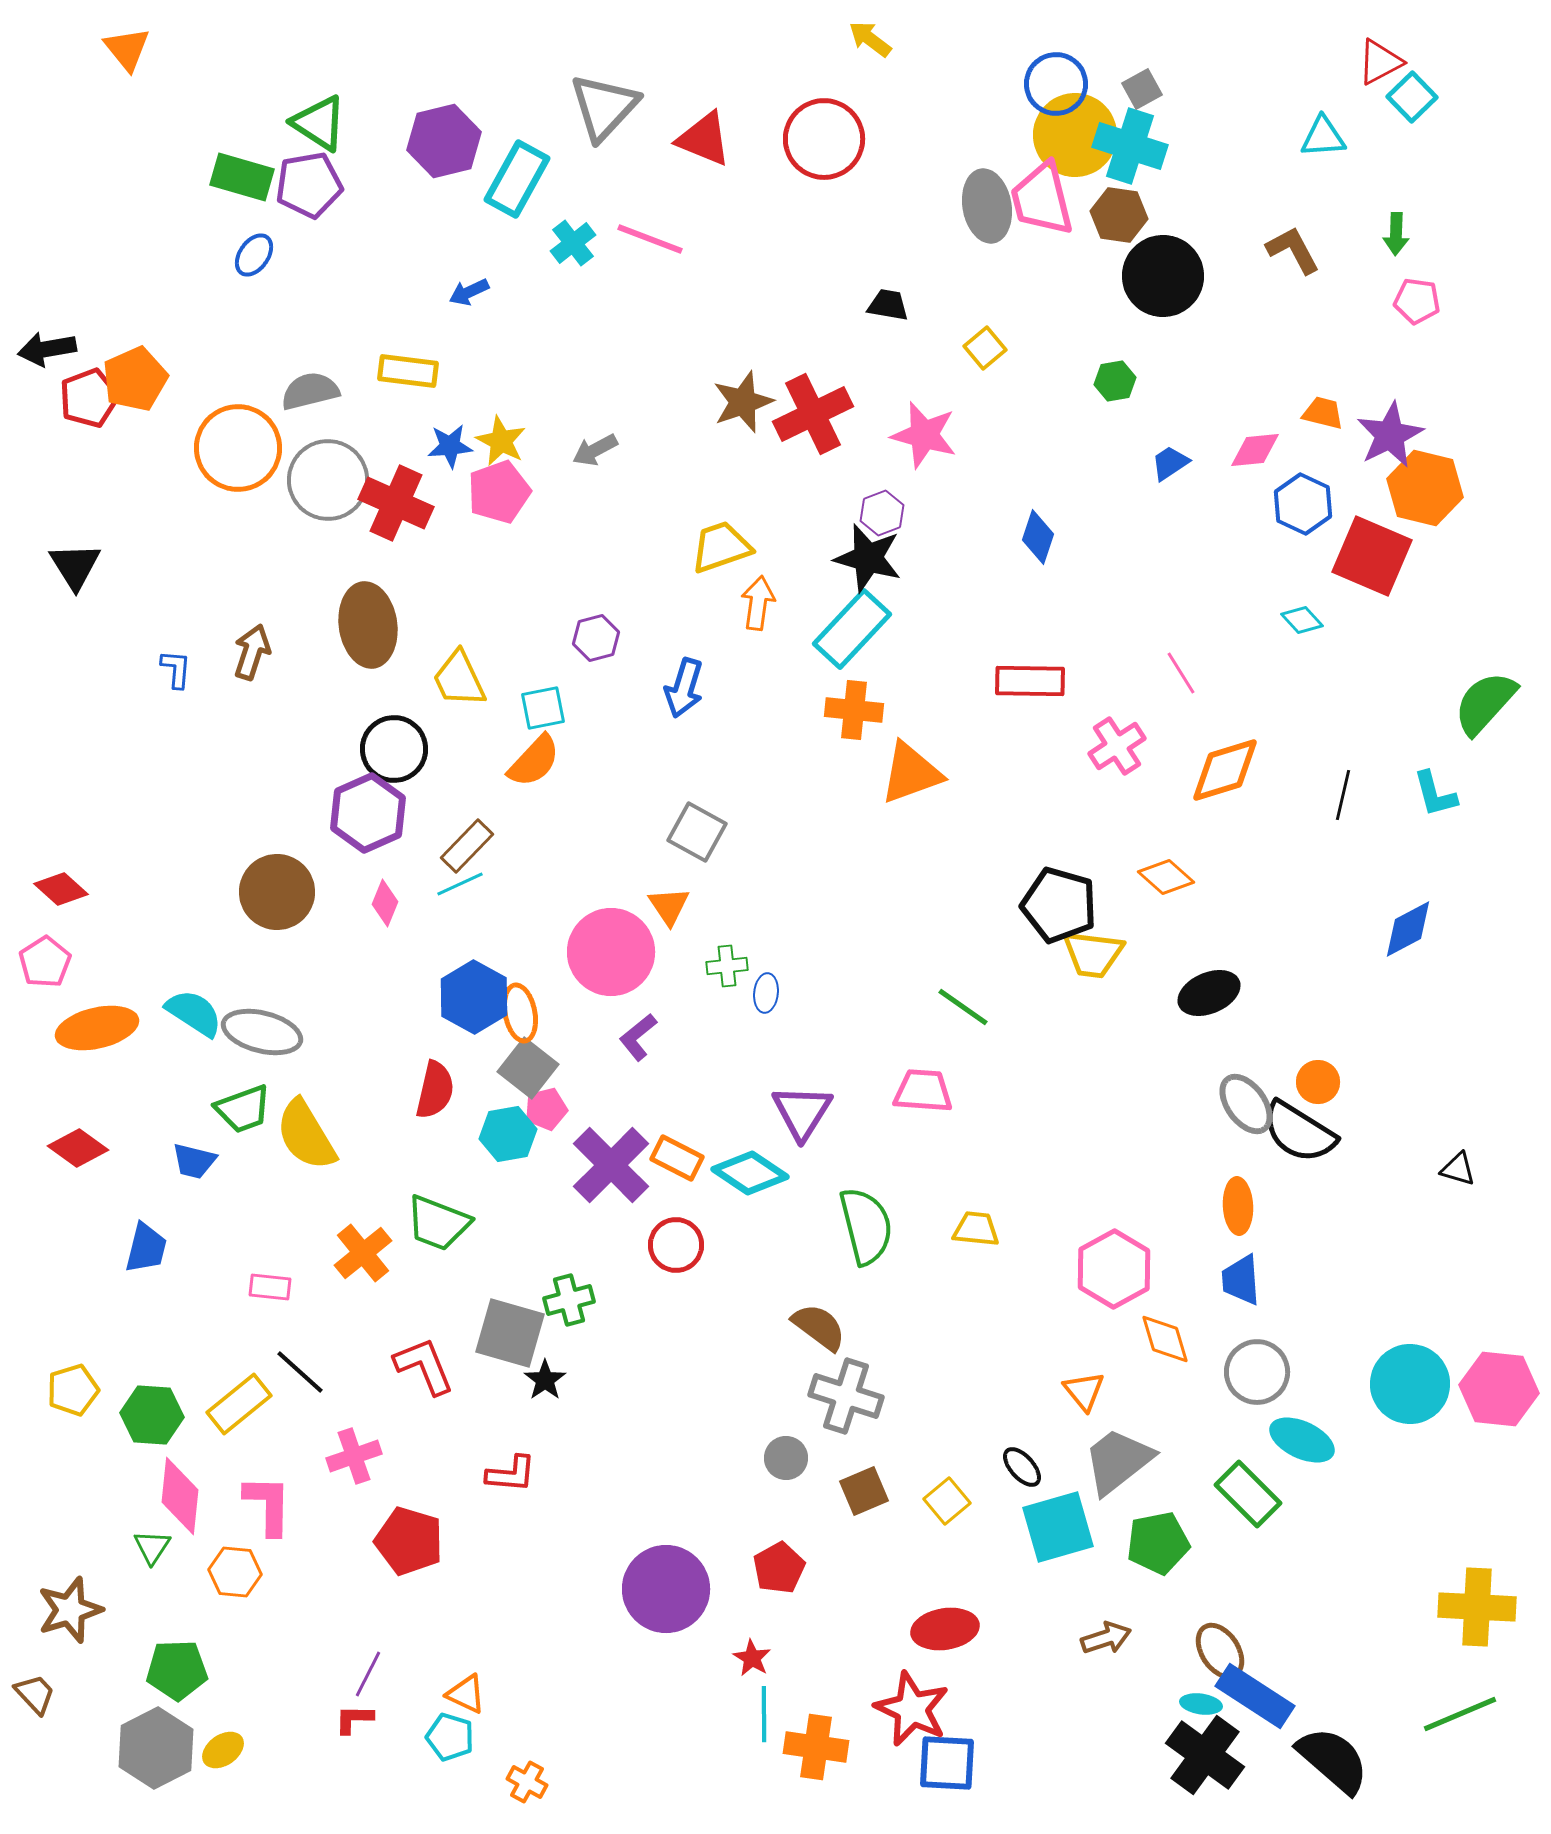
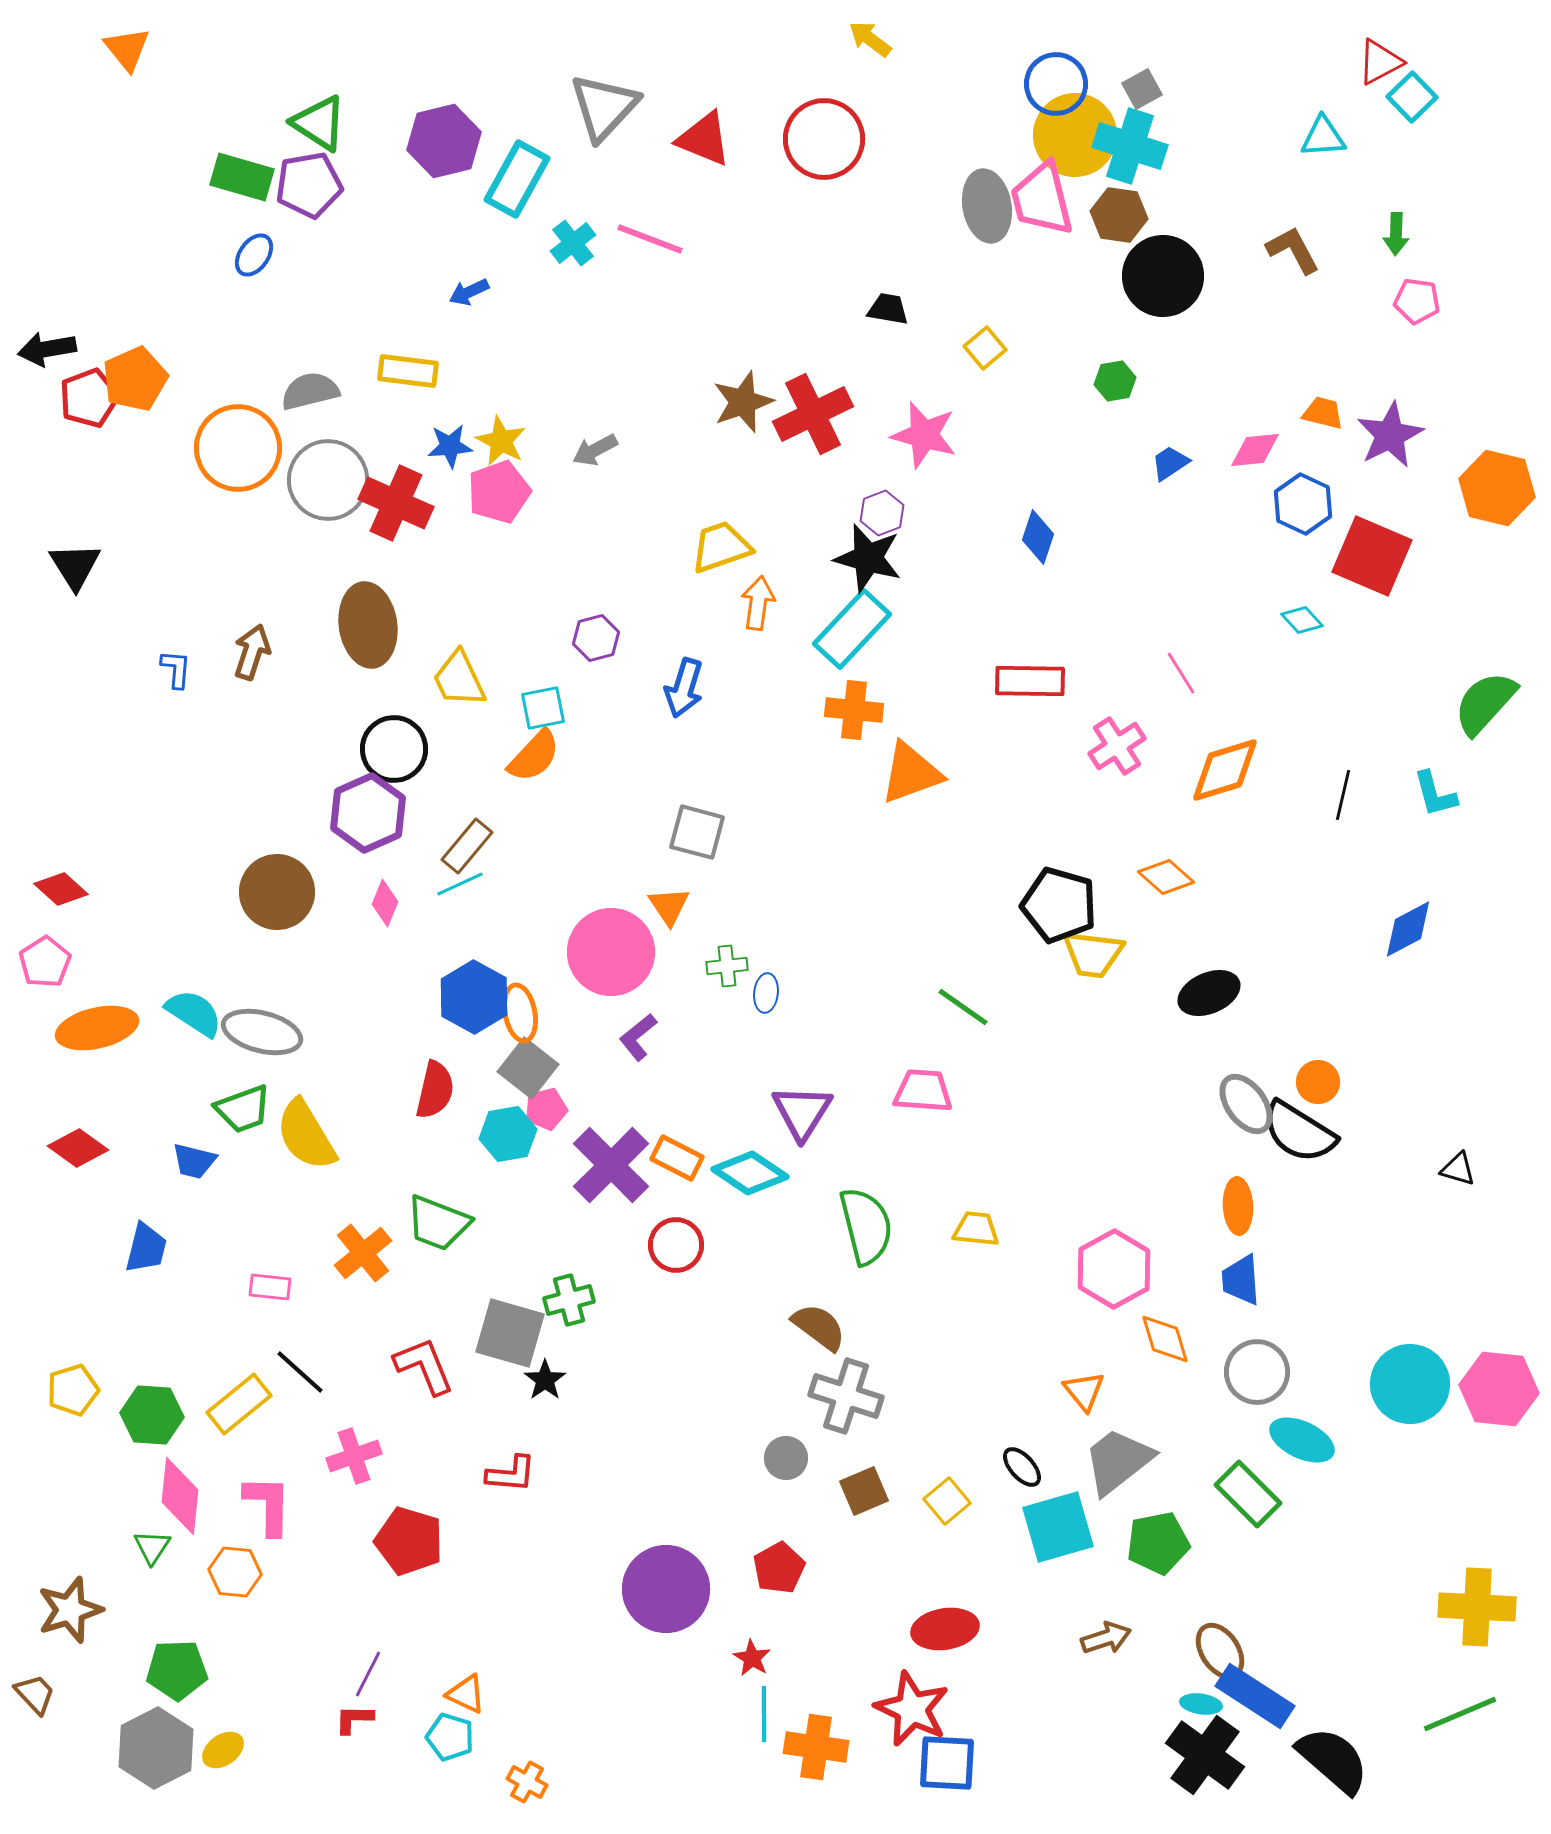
black trapezoid at (888, 305): moved 4 px down
orange hexagon at (1425, 488): moved 72 px right
orange semicircle at (534, 761): moved 5 px up
gray square at (697, 832): rotated 14 degrees counterclockwise
brown rectangle at (467, 846): rotated 4 degrees counterclockwise
